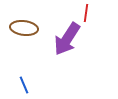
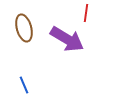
brown ellipse: rotated 68 degrees clockwise
purple arrow: rotated 92 degrees counterclockwise
